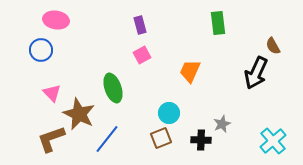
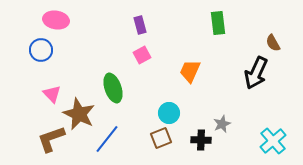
brown semicircle: moved 3 px up
pink triangle: moved 1 px down
